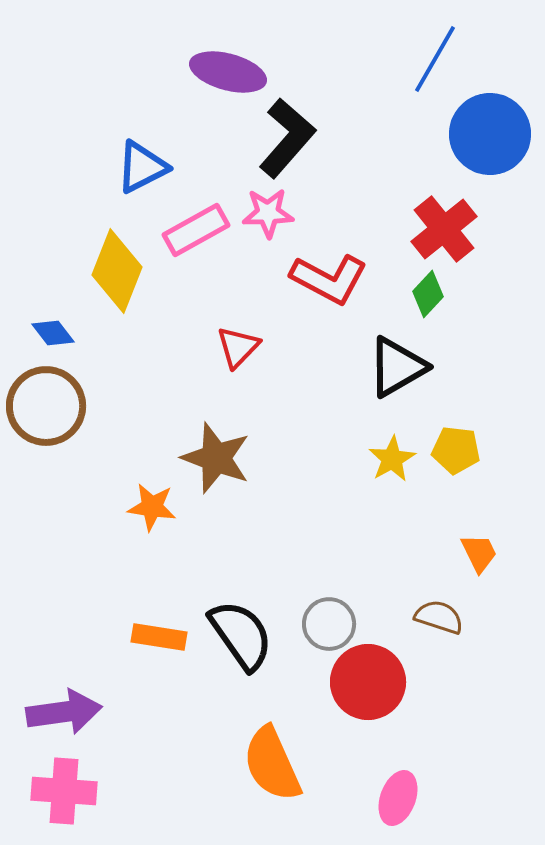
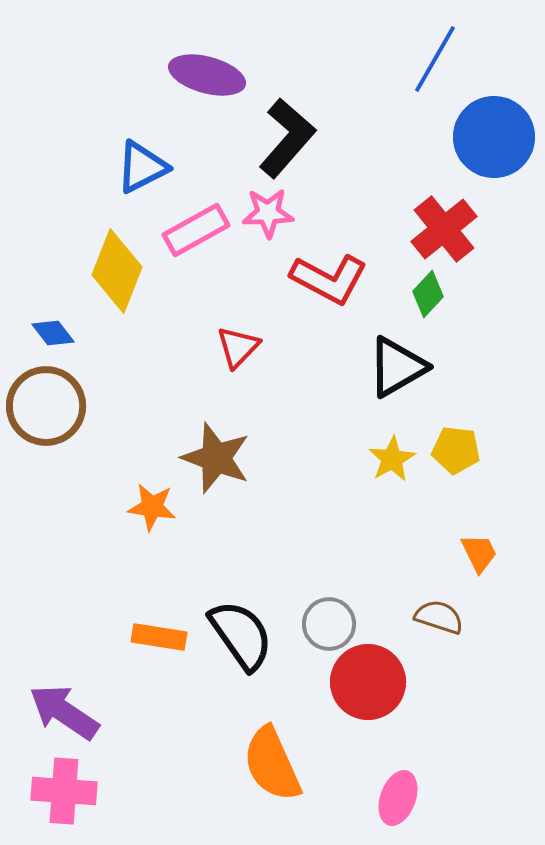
purple ellipse: moved 21 px left, 3 px down
blue circle: moved 4 px right, 3 px down
purple arrow: rotated 138 degrees counterclockwise
